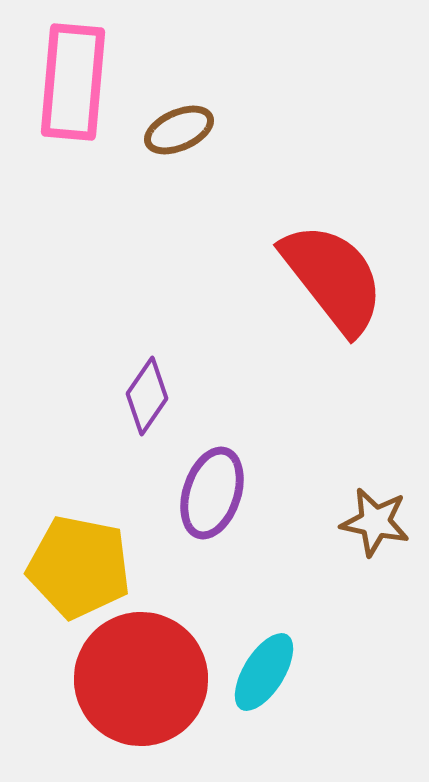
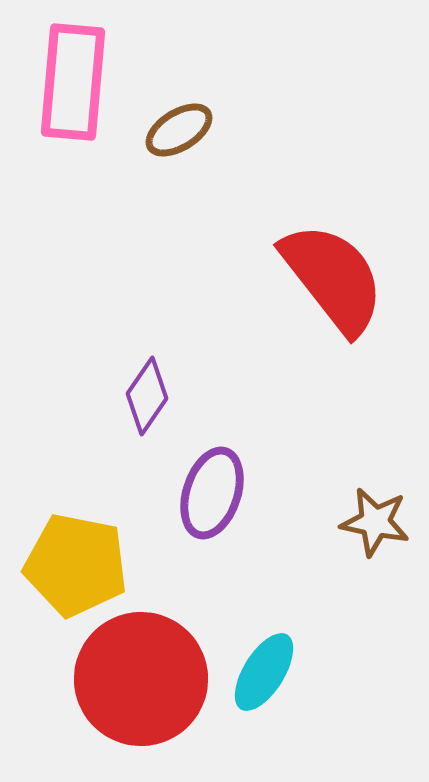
brown ellipse: rotated 8 degrees counterclockwise
yellow pentagon: moved 3 px left, 2 px up
